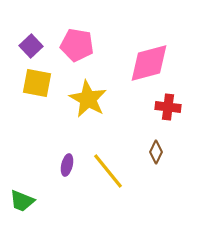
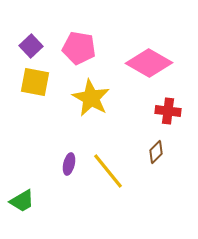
pink pentagon: moved 2 px right, 3 px down
pink diamond: rotated 45 degrees clockwise
yellow square: moved 2 px left, 1 px up
yellow star: moved 3 px right, 1 px up
red cross: moved 4 px down
brown diamond: rotated 20 degrees clockwise
purple ellipse: moved 2 px right, 1 px up
green trapezoid: rotated 52 degrees counterclockwise
